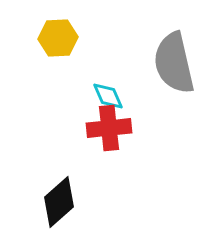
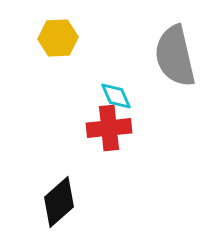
gray semicircle: moved 1 px right, 7 px up
cyan diamond: moved 8 px right
